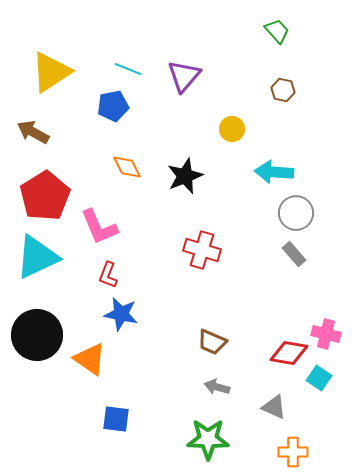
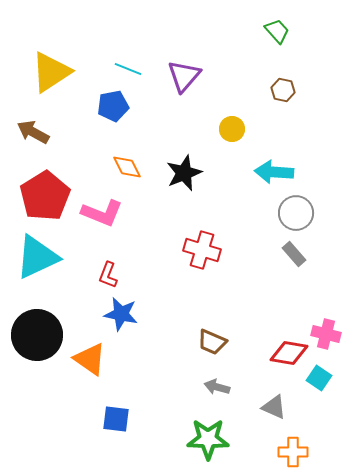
black star: moved 1 px left, 3 px up
pink L-shape: moved 3 px right, 14 px up; rotated 45 degrees counterclockwise
